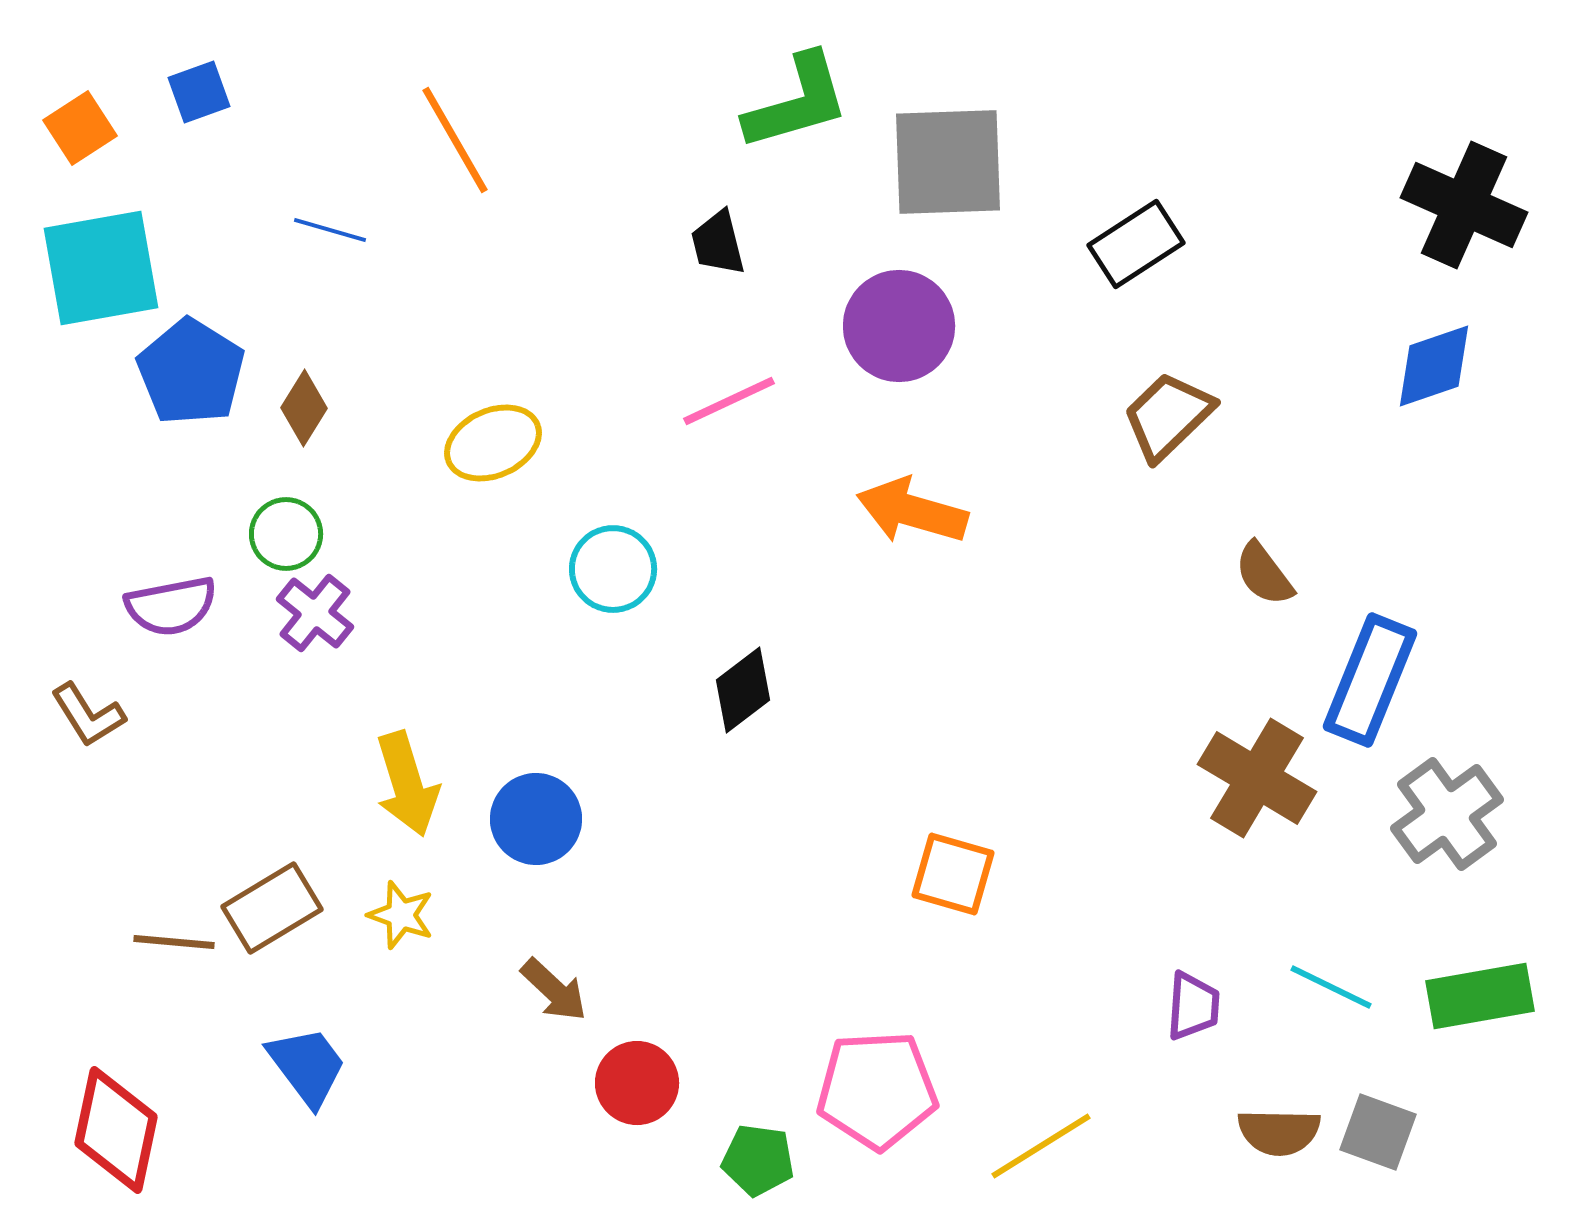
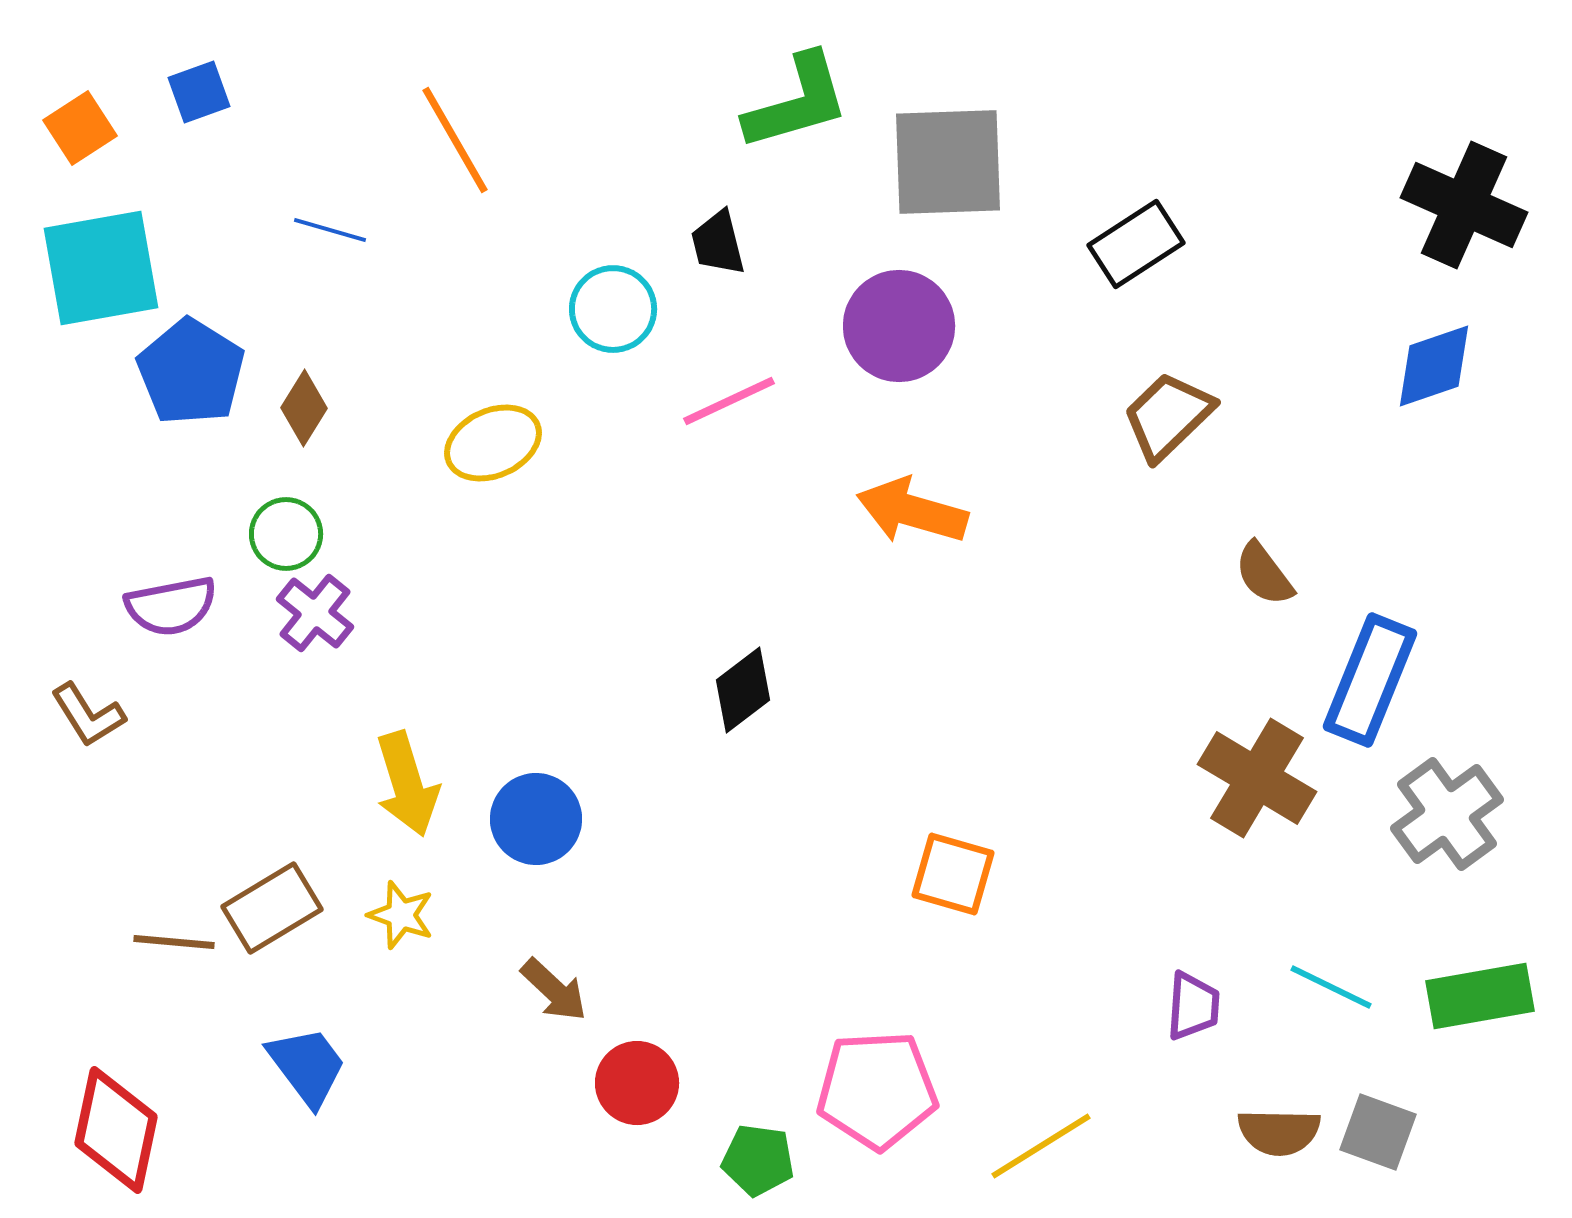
cyan circle at (613, 569): moved 260 px up
